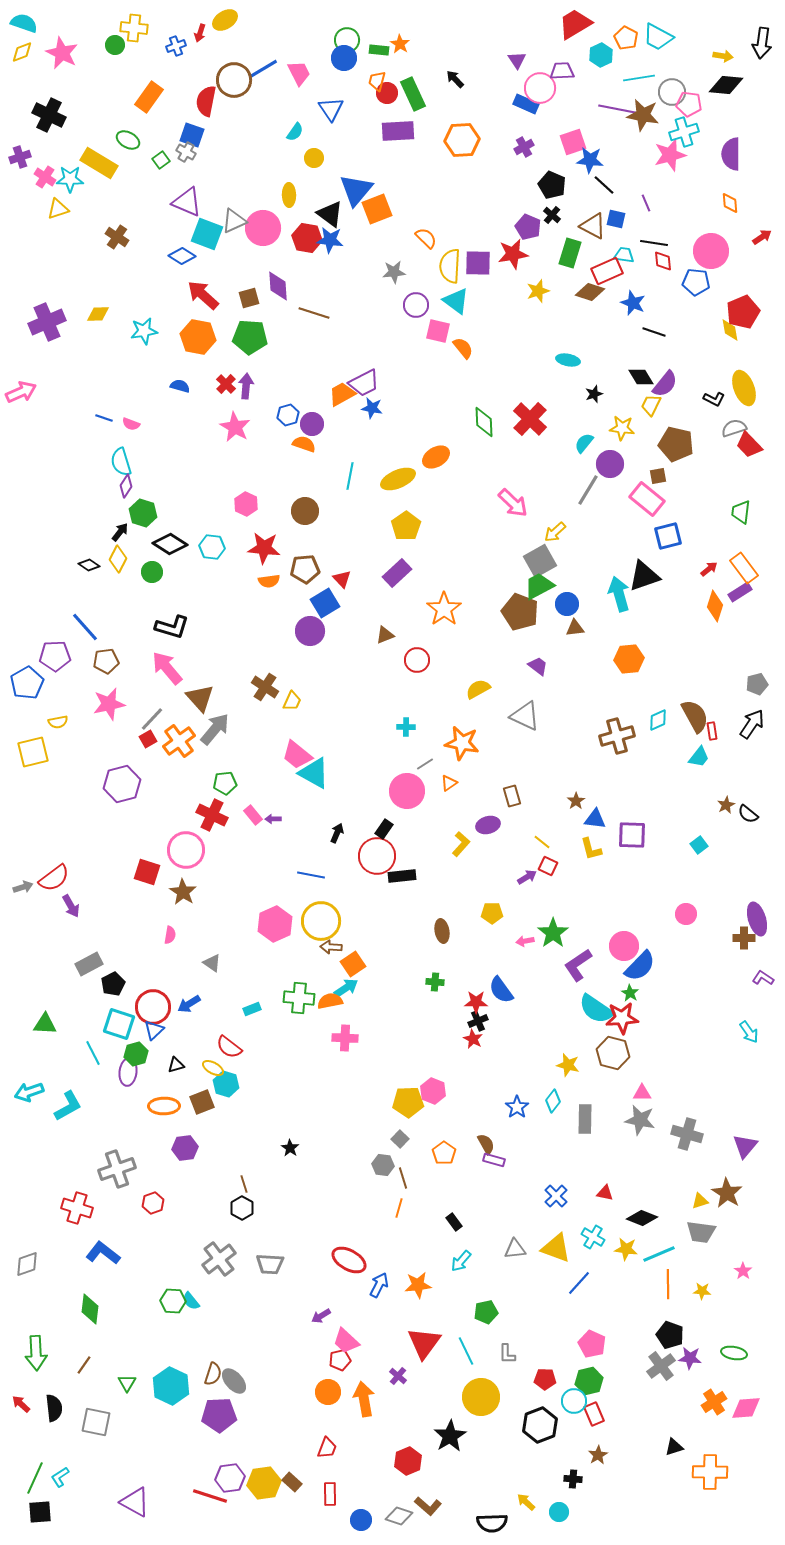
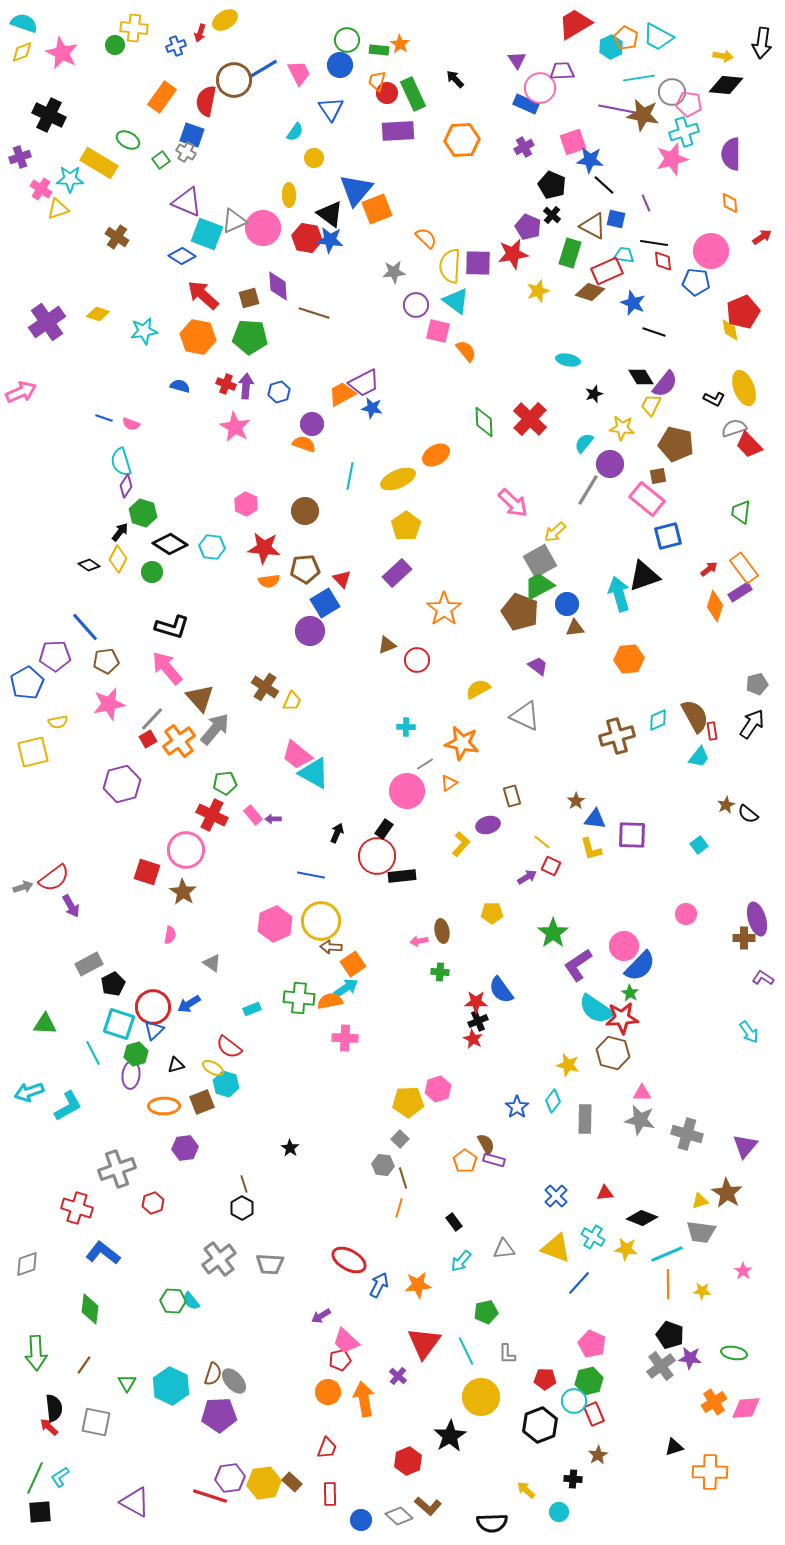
cyan hexagon at (601, 55): moved 10 px right, 8 px up
blue circle at (344, 58): moved 4 px left, 7 px down
orange rectangle at (149, 97): moved 13 px right
pink star at (670, 155): moved 2 px right, 4 px down
pink cross at (45, 177): moved 4 px left, 12 px down
yellow diamond at (98, 314): rotated 20 degrees clockwise
purple cross at (47, 322): rotated 12 degrees counterclockwise
orange semicircle at (463, 348): moved 3 px right, 3 px down
red cross at (226, 384): rotated 24 degrees counterclockwise
blue hexagon at (288, 415): moved 9 px left, 23 px up
orange ellipse at (436, 457): moved 2 px up
brown triangle at (385, 635): moved 2 px right, 10 px down
red square at (548, 866): moved 3 px right
pink arrow at (525, 941): moved 106 px left
green cross at (435, 982): moved 5 px right, 10 px up
purple ellipse at (128, 1072): moved 3 px right, 3 px down
pink hexagon at (433, 1091): moved 5 px right, 2 px up; rotated 20 degrees clockwise
orange pentagon at (444, 1153): moved 21 px right, 8 px down
red triangle at (605, 1193): rotated 18 degrees counterclockwise
gray triangle at (515, 1249): moved 11 px left
cyan line at (659, 1254): moved 8 px right
red arrow at (21, 1404): moved 28 px right, 23 px down
yellow arrow at (526, 1502): moved 12 px up
gray diamond at (399, 1516): rotated 24 degrees clockwise
